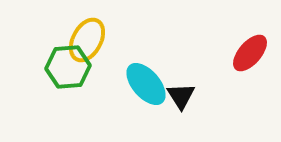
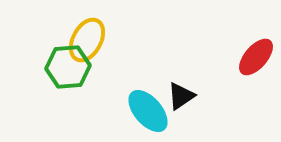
red ellipse: moved 6 px right, 4 px down
cyan ellipse: moved 2 px right, 27 px down
black triangle: rotated 28 degrees clockwise
